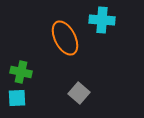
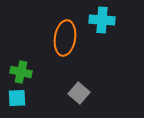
orange ellipse: rotated 36 degrees clockwise
